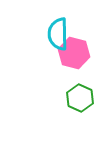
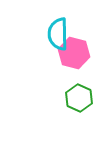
green hexagon: moved 1 px left
